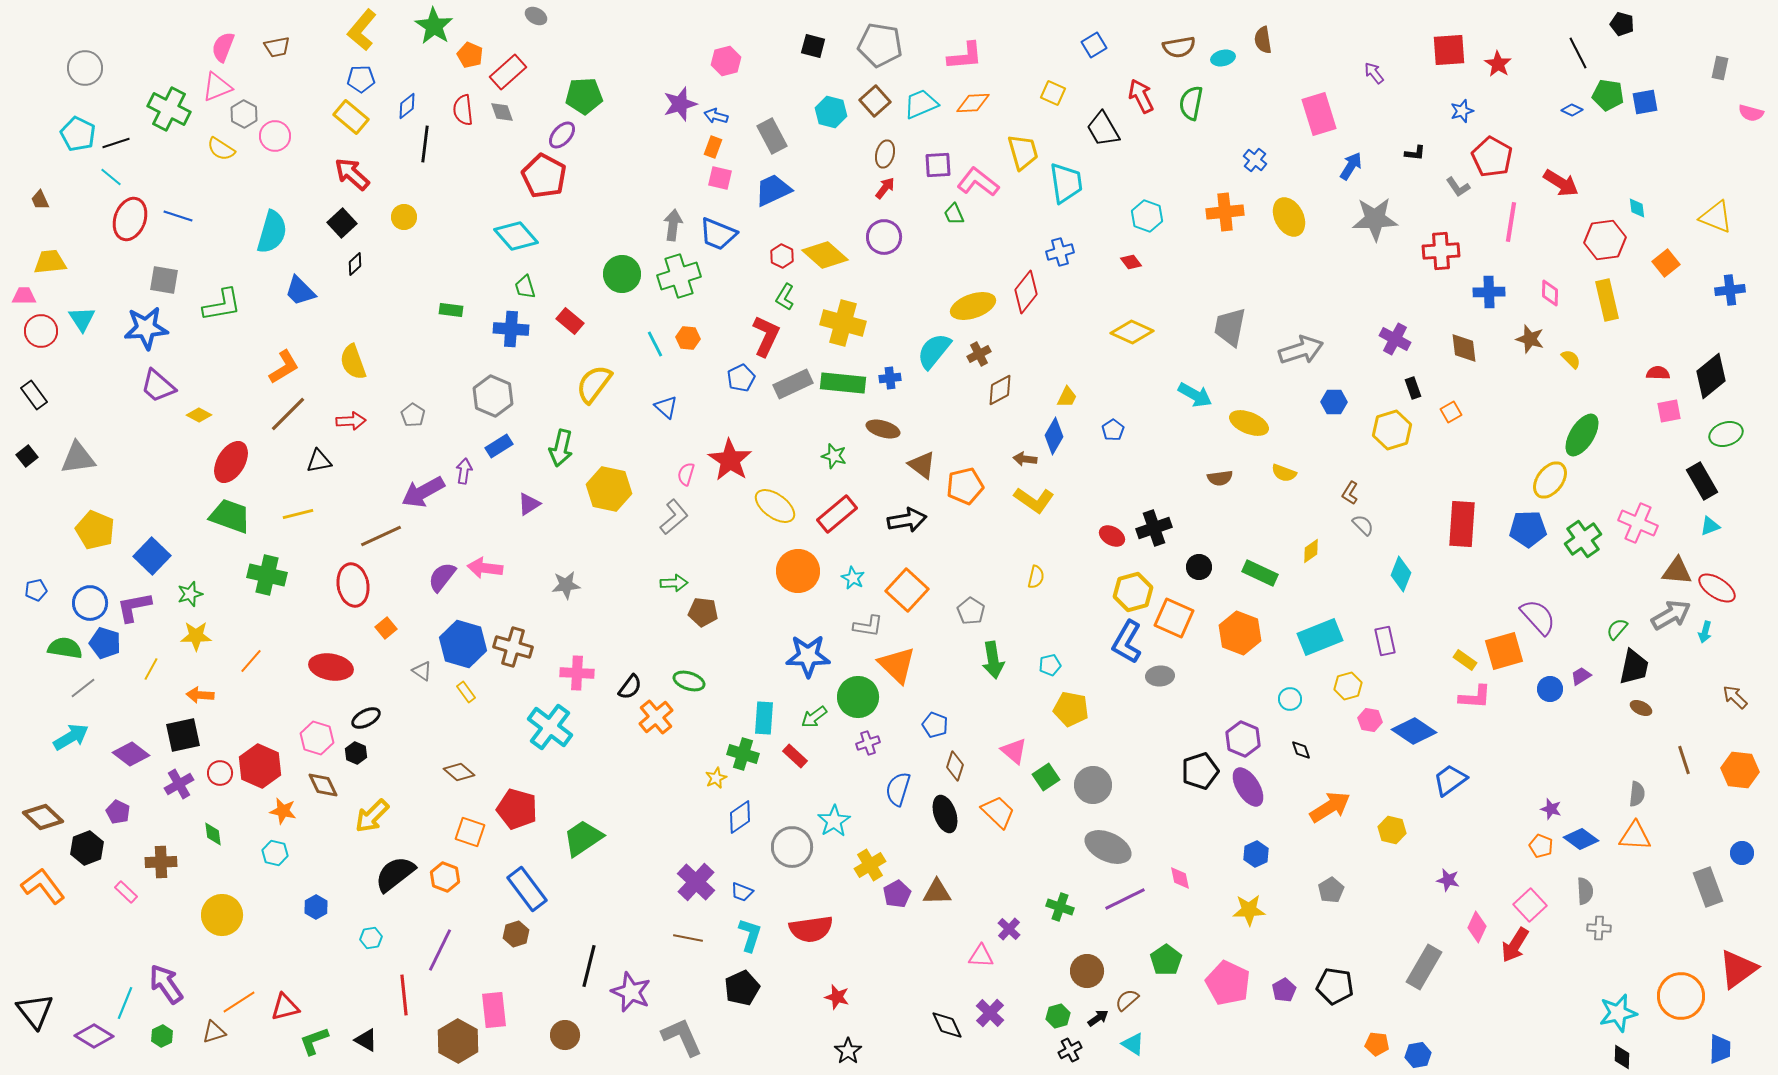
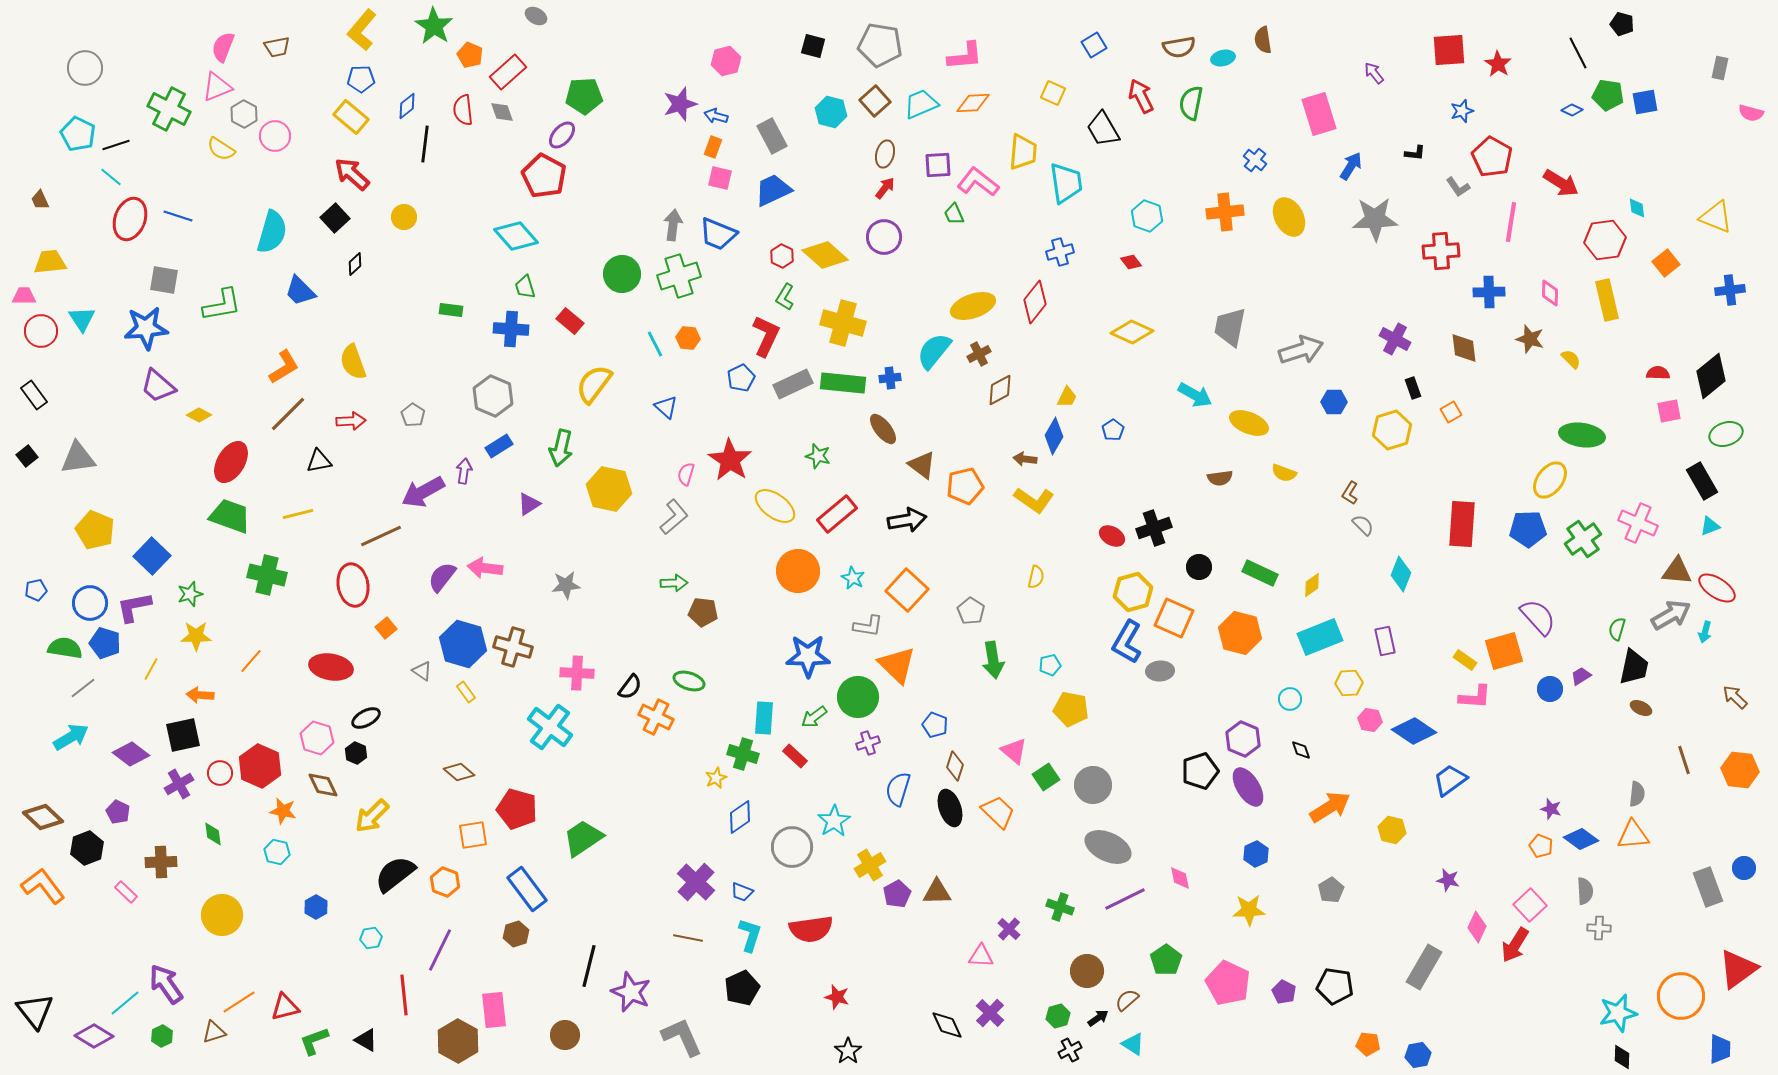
black line at (116, 143): moved 2 px down
yellow trapezoid at (1023, 152): rotated 21 degrees clockwise
black square at (342, 223): moved 7 px left, 5 px up
red diamond at (1026, 292): moved 9 px right, 10 px down
brown ellipse at (883, 429): rotated 36 degrees clockwise
green ellipse at (1582, 435): rotated 66 degrees clockwise
green star at (834, 456): moved 16 px left
yellow diamond at (1311, 551): moved 1 px right, 34 px down
green semicircle at (1617, 629): rotated 25 degrees counterclockwise
orange hexagon at (1240, 633): rotated 6 degrees counterclockwise
gray ellipse at (1160, 676): moved 5 px up
yellow hexagon at (1348, 686): moved 1 px right, 3 px up; rotated 12 degrees clockwise
orange cross at (656, 717): rotated 24 degrees counterclockwise
black ellipse at (945, 814): moved 5 px right, 6 px up
orange square at (470, 832): moved 3 px right, 3 px down; rotated 28 degrees counterclockwise
orange triangle at (1635, 836): moved 2 px left, 1 px up; rotated 8 degrees counterclockwise
cyan hexagon at (275, 853): moved 2 px right, 1 px up
blue circle at (1742, 853): moved 2 px right, 15 px down
orange hexagon at (445, 877): moved 5 px down
purple pentagon at (1284, 990): moved 2 px down; rotated 15 degrees counterclockwise
cyan line at (125, 1003): rotated 28 degrees clockwise
orange pentagon at (1377, 1044): moved 9 px left
